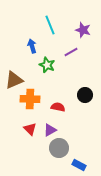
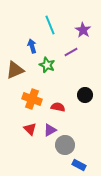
purple star: rotated 14 degrees clockwise
brown triangle: moved 1 px right, 10 px up
orange cross: moved 2 px right; rotated 18 degrees clockwise
gray circle: moved 6 px right, 3 px up
